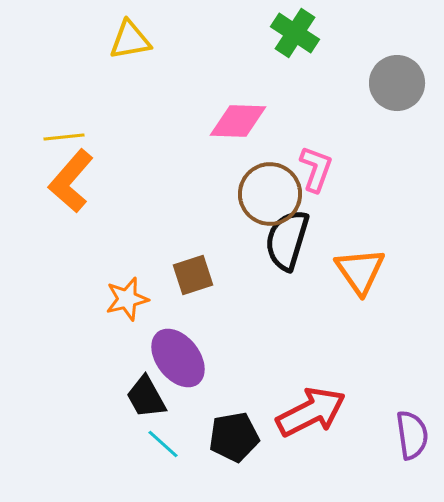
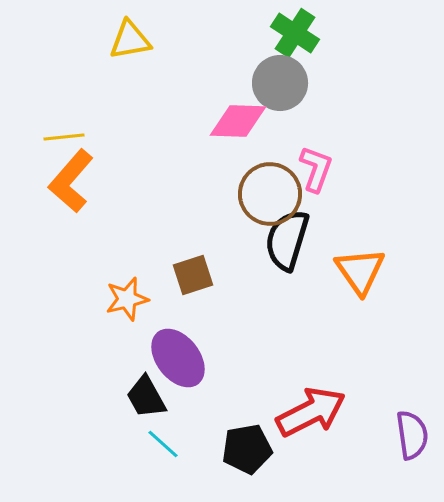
gray circle: moved 117 px left
black pentagon: moved 13 px right, 12 px down
